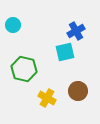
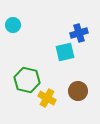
blue cross: moved 3 px right, 2 px down; rotated 12 degrees clockwise
green hexagon: moved 3 px right, 11 px down
